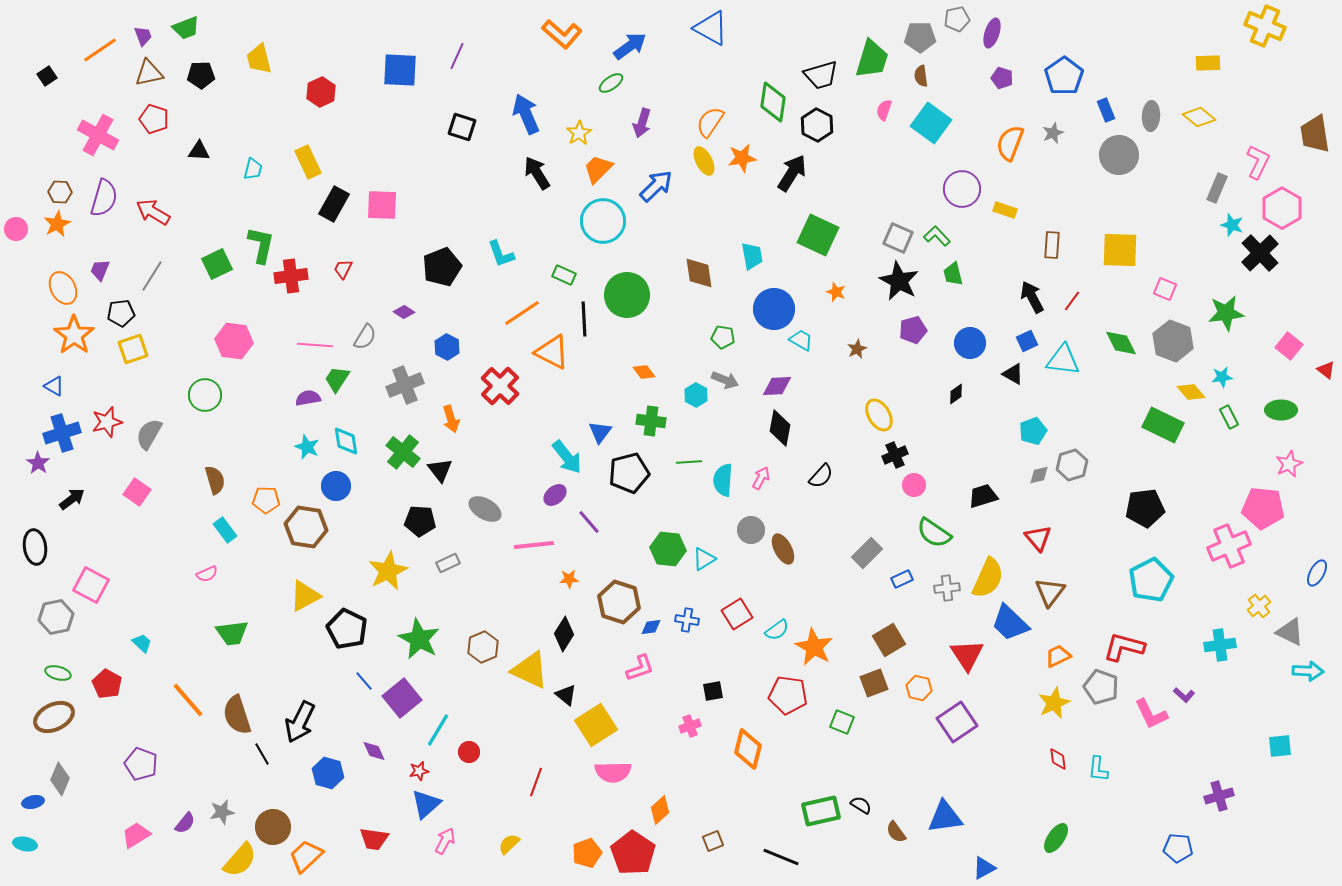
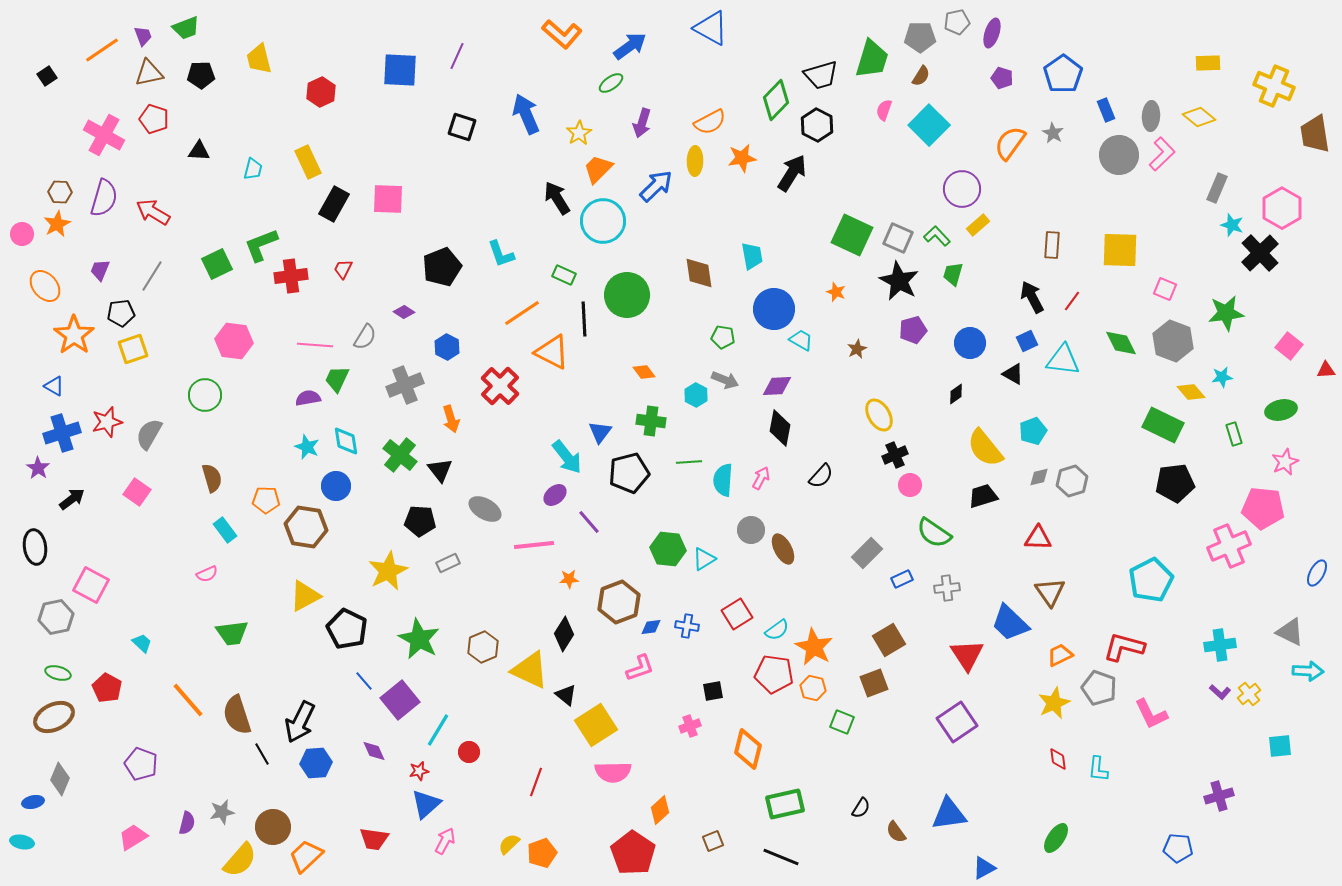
gray pentagon at (957, 19): moved 3 px down
yellow cross at (1265, 26): moved 9 px right, 60 px down
orange line at (100, 50): moved 2 px right
brown semicircle at (921, 76): rotated 140 degrees counterclockwise
blue pentagon at (1064, 76): moved 1 px left, 2 px up
green diamond at (773, 102): moved 3 px right, 2 px up; rotated 36 degrees clockwise
orange semicircle at (710, 122): rotated 152 degrees counterclockwise
cyan square at (931, 123): moved 2 px left, 2 px down; rotated 9 degrees clockwise
gray star at (1053, 133): rotated 20 degrees counterclockwise
pink cross at (98, 135): moved 6 px right
orange semicircle at (1010, 143): rotated 15 degrees clockwise
yellow ellipse at (704, 161): moved 9 px left; rotated 28 degrees clockwise
pink L-shape at (1258, 162): moved 96 px left, 8 px up; rotated 20 degrees clockwise
black arrow at (537, 173): moved 20 px right, 25 px down
pink square at (382, 205): moved 6 px right, 6 px up
yellow rectangle at (1005, 210): moved 27 px left, 15 px down; rotated 60 degrees counterclockwise
pink circle at (16, 229): moved 6 px right, 5 px down
green square at (818, 235): moved 34 px right
green L-shape at (261, 245): rotated 123 degrees counterclockwise
green trapezoid at (953, 274): rotated 30 degrees clockwise
orange ellipse at (63, 288): moved 18 px left, 2 px up; rotated 12 degrees counterclockwise
red triangle at (1326, 370): rotated 42 degrees counterclockwise
green trapezoid at (337, 379): rotated 8 degrees counterclockwise
green ellipse at (1281, 410): rotated 12 degrees counterclockwise
green rectangle at (1229, 417): moved 5 px right, 17 px down; rotated 10 degrees clockwise
green cross at (403, 452): moved 3 px left, 3 px down
purple star at (38, 463): moved 5 px down
pink star at (1289, 464): moved 4 px left, 2 px up
gray hexagon at (1072, 465): moved 16 px down
gray diamond at (1039, 475): moved 2 px down
brown semicircle at (215, 480): moved 3 px left, 2 px up
pink circle at (914, 485): moved 4 px left
black pentagon at (1145, 508): moved 30 px right, 25 px up
red triangle at (1038, 538): rotated 48 degrees counterclockwise
yellow semicircle at (988, 578): moved 3 px left, 130 px up; rotated 117 degrees clockwise
brown triangle at (1050, 592): rotated 12 degrees counterclockwise
brown hexagon at (619, 602): rotated 21 degrees clockwise
yellow cross at (1259, 606): moved 10 px left, 88 px down
blue cross at (687, 620): moved 6 px down
orange trapezoid at (1058, 656): moved 2 px right, 1 px up
red pentagon at (107, 684): moved 4 px down
gray pentagon at (1101, 687): moved 2 px left, 1 px down
orange hexagon at (919, 688): moved 106 px left
red pentagon at (788, 695): moved 14 px left, 21 px up
purple L-shape at (1184, 695): moved 36 px right, 3 px up
purple square at (402, 698): moved 2 px left, 2 px down
blue hexagon at (328, 773): moved 12 px left, 10 px up; rotated 20 degrees counterclockwise
black semicircle at (861, 805): moved 3 px down; rotated 90 degrees clockwise
green rectangle at (821, 811): moved 36 px left, 7 px up
blue triangle at (945, 817): moved 4 px right, 3 px up
purple semicircle at (185, 823): moved 2 px right; rotated 25 degrees counterclockwise
pink trapezoid at (136, 835): moved 3 px left, 2 px down
cyan ellipse at (25, 844): moved 3 px left, 2 px up
orange pentagon at (587, 853): moved 45 px left
